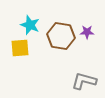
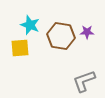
gray L-shape: rotated 35 degrees counterclockwise
